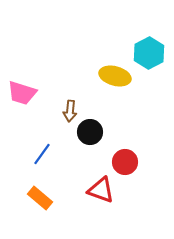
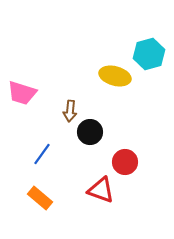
cyan hexagon: moved 1 px down; rotated 12 degrees clockwise
